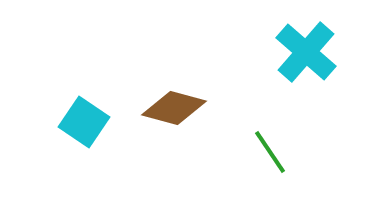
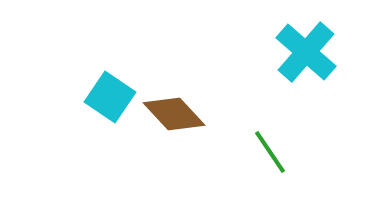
brown diamond: moved 6 px down; rotated 32 degrees clockwise
cyan square: moved 26 px right, 25 px up
